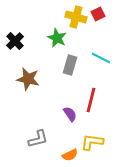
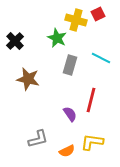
yellow cross: moved 3 px down
orange semicircle: moved 3 px left, 4 px up
